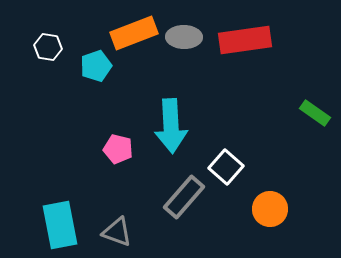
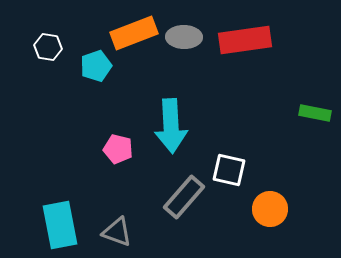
green rectangle: rotated 24 degrees counterclockwise
white square: moved 3 px right, 3 px down; rotated 28 degrees counterclockwise
